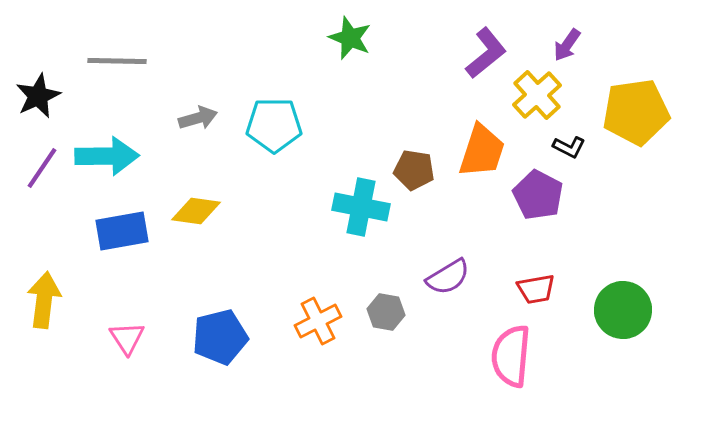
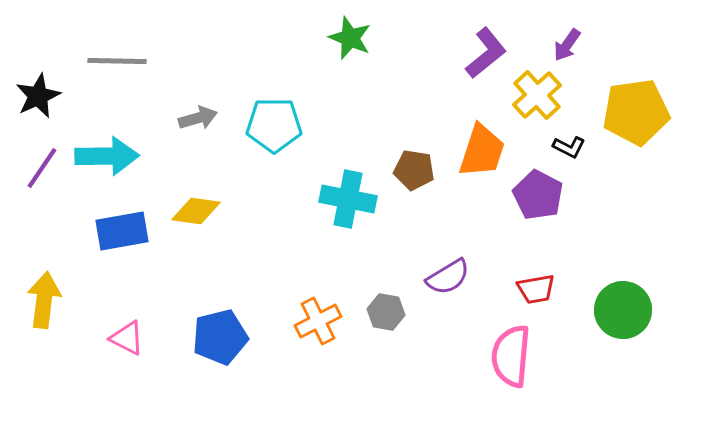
cyan cross: moved 13 px left, 8 px up
pink triangle: rotated 30 degrees counterclockwise
